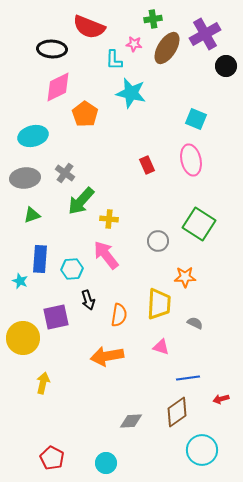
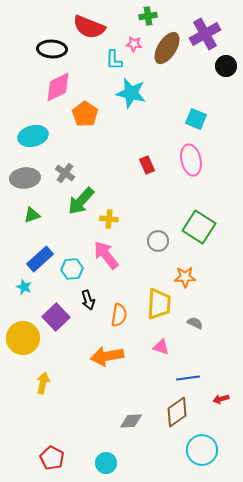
green cross at (153, 19): moved 5 px left, 3 px up
green square at (199, 224): moved 3 px down
blue rectangle at (40, 259): rotated 44 degrees clockwise
cyan star at (20, 281): moved 4 px right, 6 px down
purple square at (56, 317): rotated 32 degrees counterclockwise
